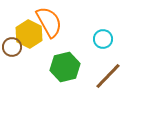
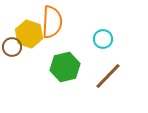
orange semicircle: moved 3 px right; rotated 32 degrees clockwise
yellow hexagon: rotated 8 degrees counterclockwise
